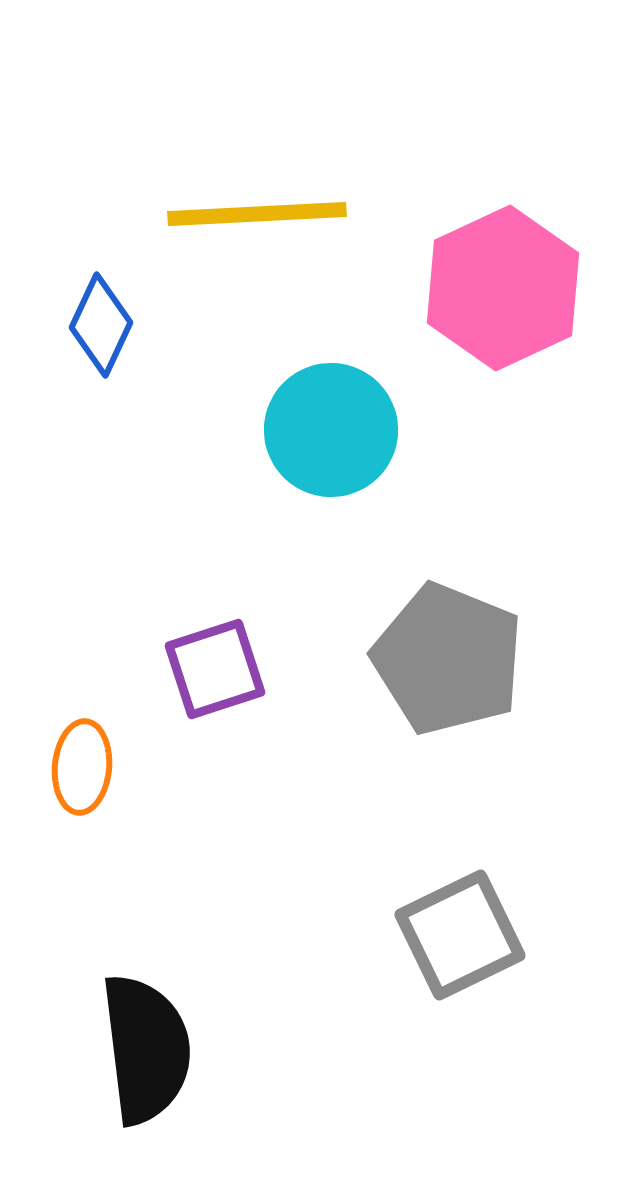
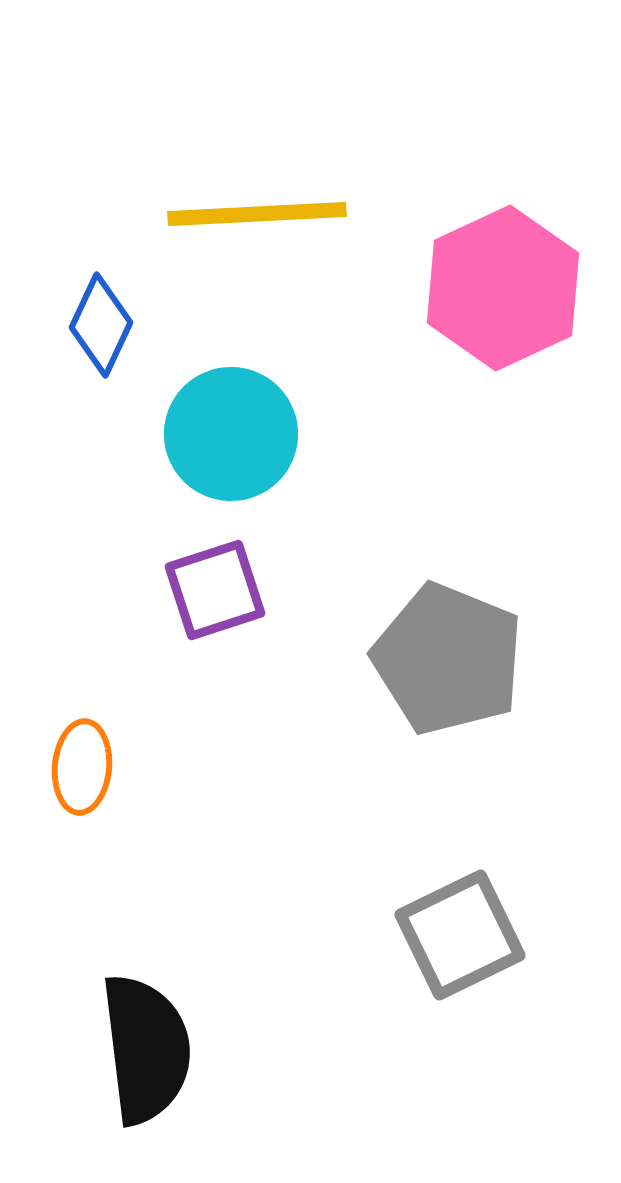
cyan circle: moved 100 px left, 4 px down
purple square: moved 79 px up
